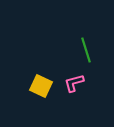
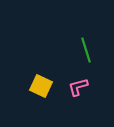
pink L-shape: moved 4 px right, 4 px down
